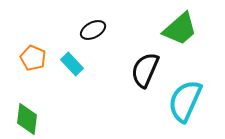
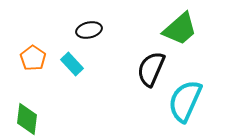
black ellipse: moved 4 px left; rotated 15 degrees clockwise
orange pentagon: rotated 10 degrees clockwise
black semicircle: moved 6 px right, 1 px up
